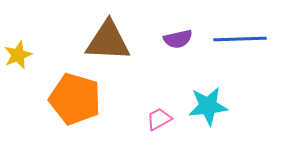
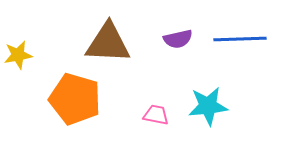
brown triangle: moved 2 px down
yellow star: rotated 12 degrees clockwise
pink trapezoid: moved 3 px left, 4 px up; rotated 40 degrees clockwise
